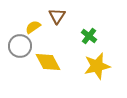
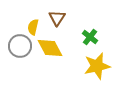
brown triangle: moved 2 px down
yellow semicircle: rotated 42 degrees counterclockwise
green cross: moved 1 px right, 1 px down
yellow diamond: moved 2 px right, 14 px up
